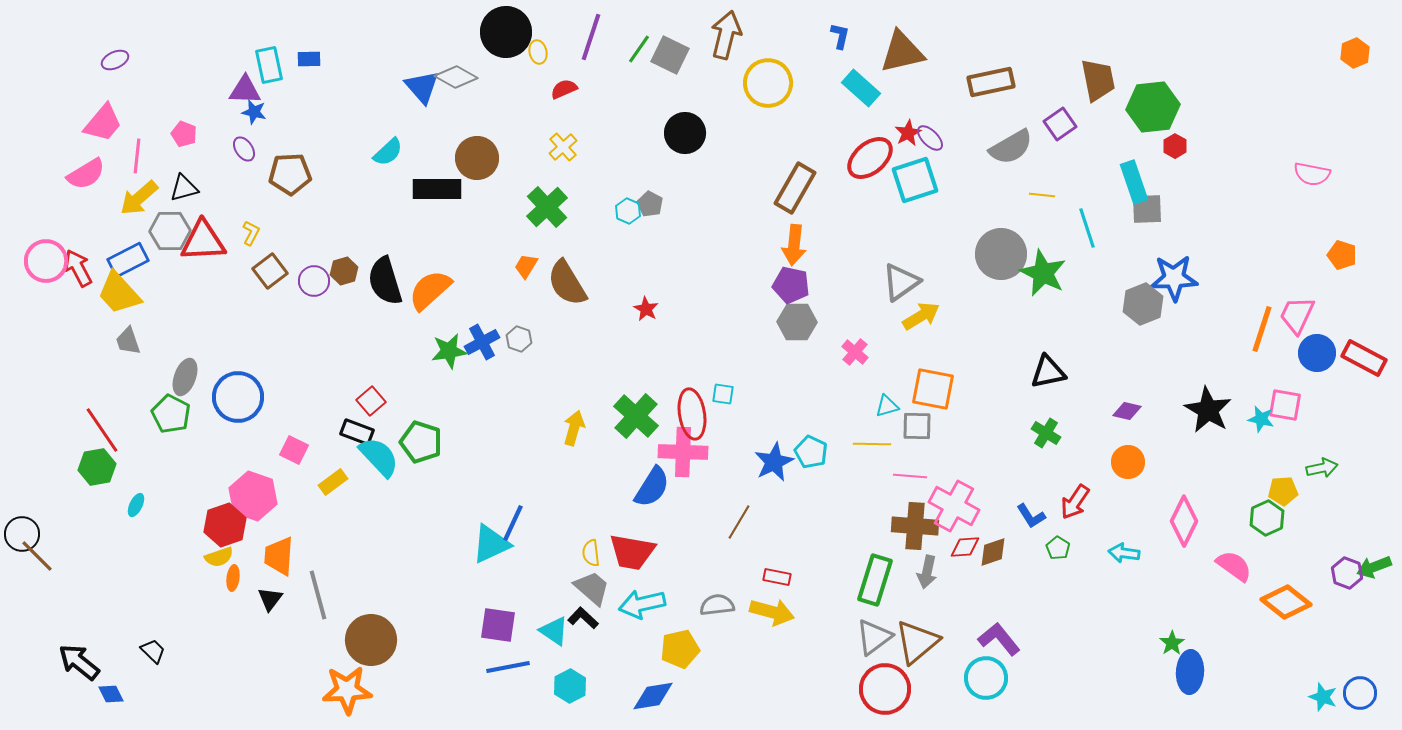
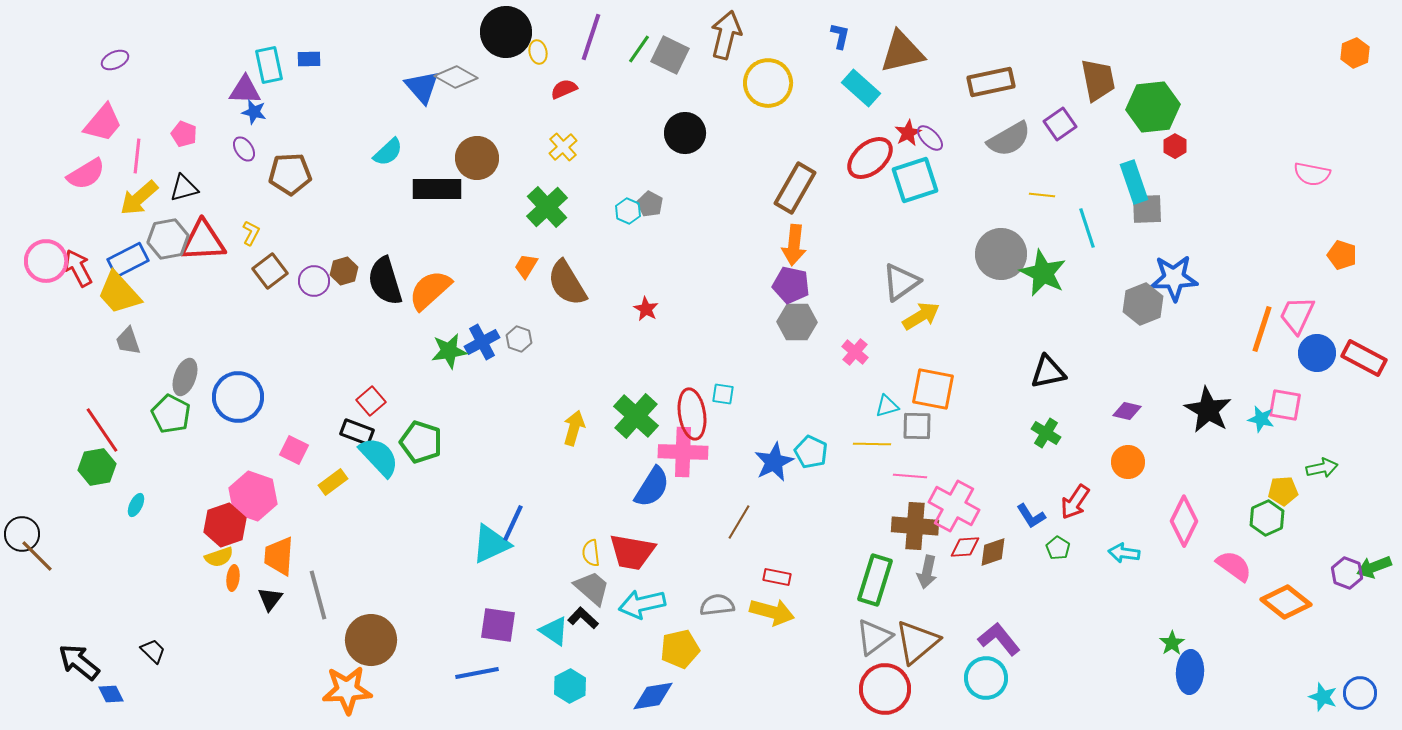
gray semicircle at (1011, 147): moved 2 px left, 8 px up
gray hexagon at (170, 231): moved 2 px left, 8 px down; rotated 9 degrees counterclockwise
blue line at (508, 667): moved 31 px left, 6 px down
